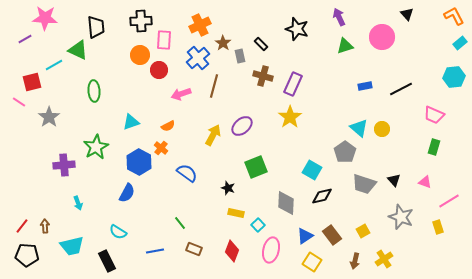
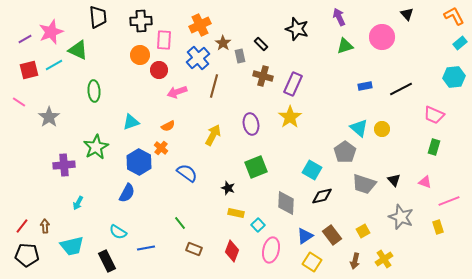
pink star at (45, 18): moved 6 px right, 14 px down; rotated 25 degrees counterclockwise
black trapezoid at (96, 27): moved 2 px right, 10 px up
red square at (32, 82): moved 3 px left, 12 px up
pink arrow at (181, 94): moved 4 px left, 2 px up
purple ellipse at (242, 126): moved 9 px right, 2 px up; rotated 60 degrees counterclockwise
pink line at (449, 201): rotated 10 degrees clockwise
cyan arrow at (78, 203): rotated 48 degrees clockwise
blue line at (155, 251): moved 9 px left, 3 px up
